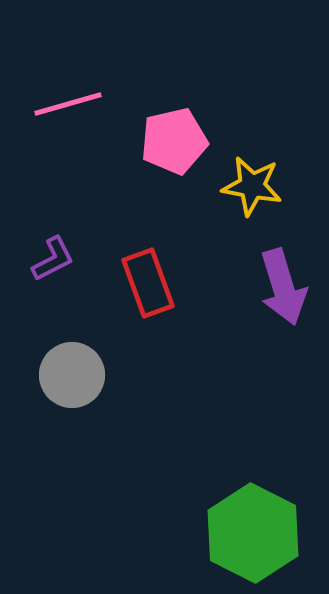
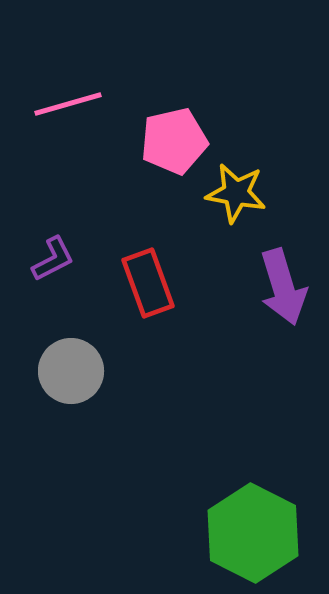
yellow star: moved 16 px left, 7 px down
gray circle: moved 1 px left, 4 px up
